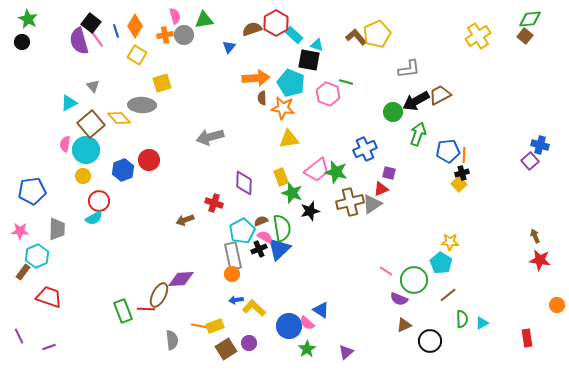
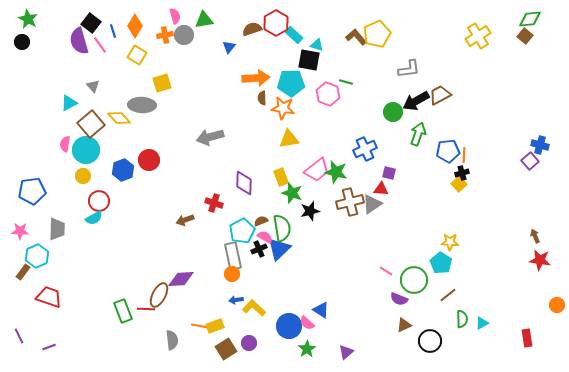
blue line at (116, 31): moved 3 px left
pink line at (97, 39): moved 3 px right, 6 px down
cyan pentagon at (291, 83): rotated 24 degrees counterclockwise
red triangle at (381, 189): rotated 28 degrees clockwise
